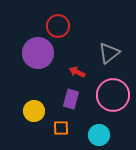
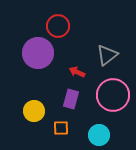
gray triangle: moved 2 px left, 2 px down
